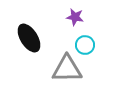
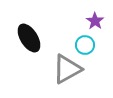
purple star: moved 20 px right, 4 px down; rotated 24 degrees clockwise
gray triangle: rotated 28 degrees counterclockwise
